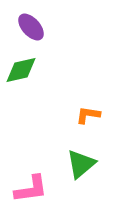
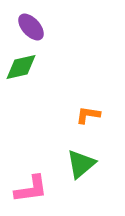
green diamond: moved 3 px up
